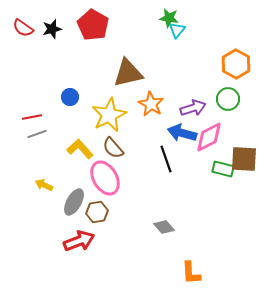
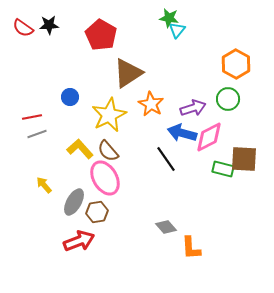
red pentagon: moved 8 px right, 10 px down
black star: moved 3 px left, 4 px up; rotated 12 degrees clockwise
brown triangle: rotated 20 degrees counterclockwise
brown semicircle: moved 5 px left, 3 px down
black line: rotated 16 degrees counterclockwise
yellow arrow: rotated 24 degrees clockwise
gray diamond: moved 2 px right
orange L-shape: moved 25 px up
